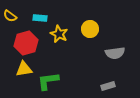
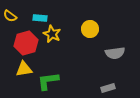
yellow star: moved 7 px left
gray rectangle: moved 2 px down
